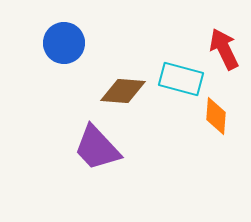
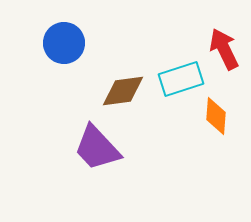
cyan rectangle: rotated 33 degrees counterclockwise
brown diamond: rotated 12 degrees counterclockwise
